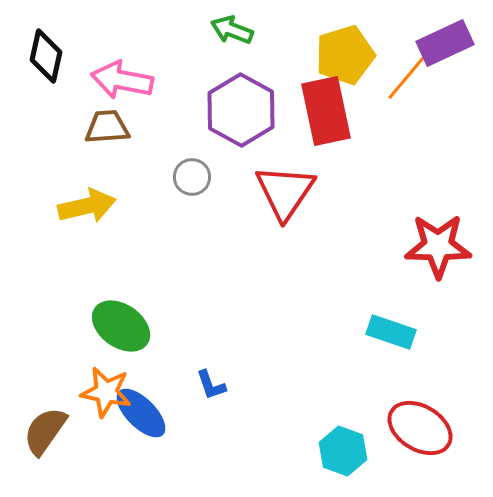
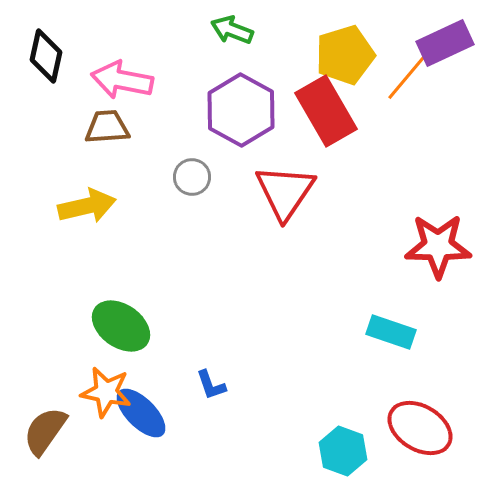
red rectangle: rotated 18 degrees counterclockwise
